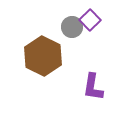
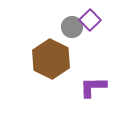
brown hexagon: moved 8 px right, 3 px down
purple L-shape: rotated 80 degrees clockwise
